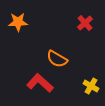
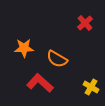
orange star: moved 6 px right, 26 px down
yellow cross: moved 1 px down
